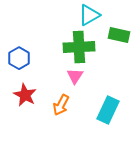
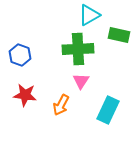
green cross: moved 1 px left, 2 px down
blue hexagon: moved 1 px right, 3 px up; rotated 10 degrees counterclockwise
pink triangle: moved 6 px right, 5 px down
red star: rotated 20 degrees counterclockwise
